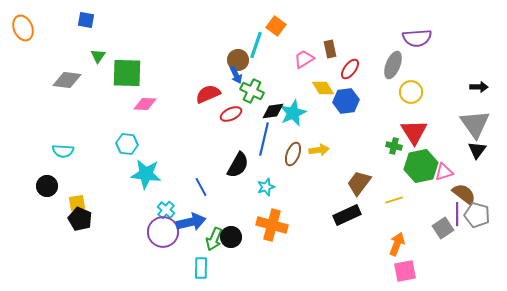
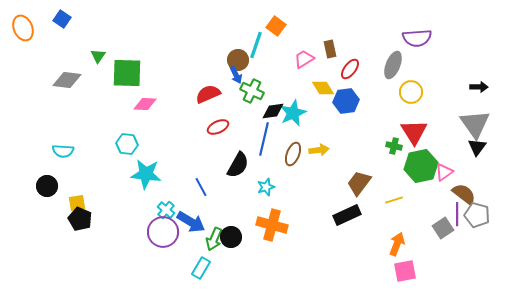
blue square at (86, 20): moved 24 px left, 1 px up; rotated 24 degrees clockwise
red ellipse at (231, 114): moved 13 px left, 13 px down
black triangle at (477, 150): moved 3 px up
pink triangle at (444, 172): rotated 18 degrees counterclockwise
blue arrow at (191, 222): rotated 44 degrees clockwise
cyan rectangle at (201, 268): rotated 30 degrees clockwise
